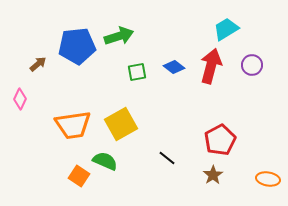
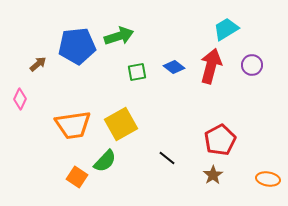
green semicircle: rotated 110 degrees clockwise
orange square: moved 2 px left, 1 px down
